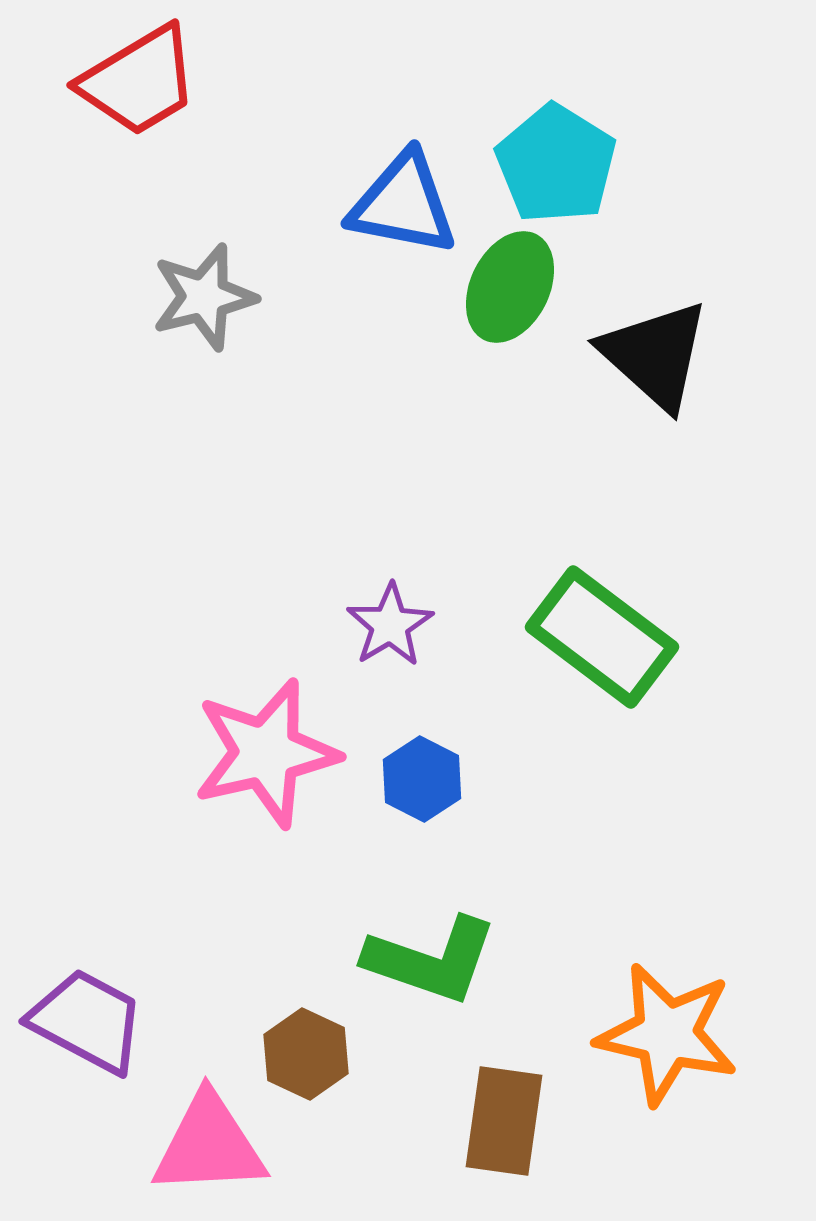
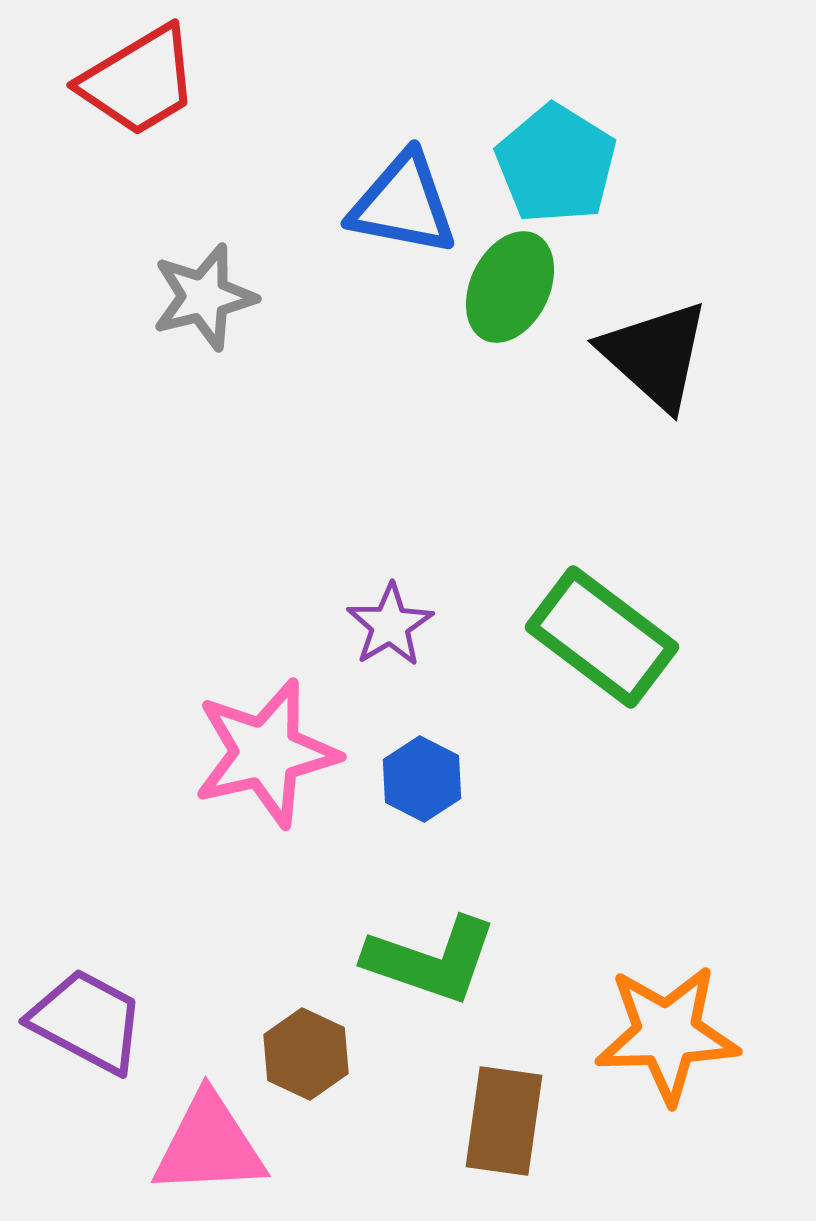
orange star: rotated 15 degrees counterclockwise
